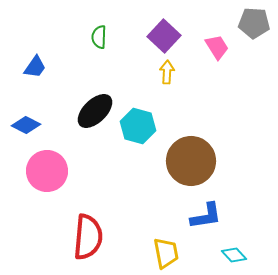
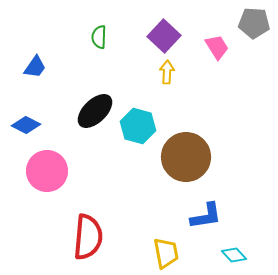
brown circle: moved 5 px left, 4 px up
